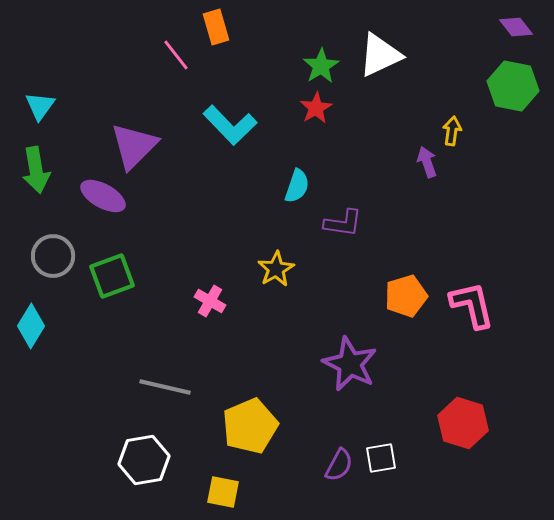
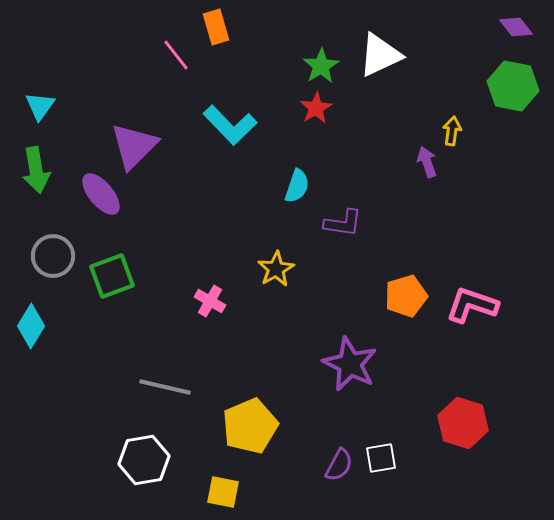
purple ellipse: moved 2 px left, 2 px up; rotated 21 degrees clockwise
pink L-shape: rotated 58 degrees counterclockwise
